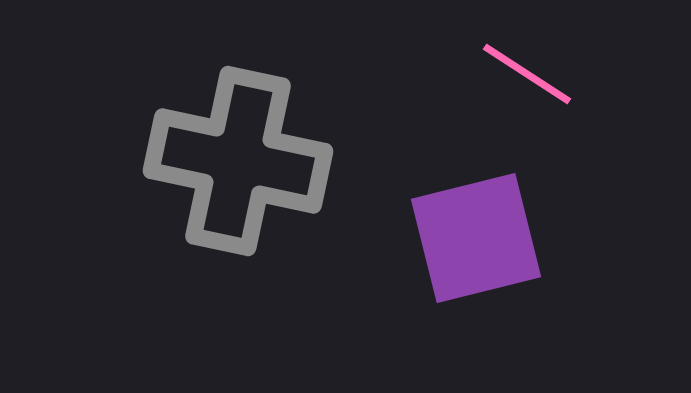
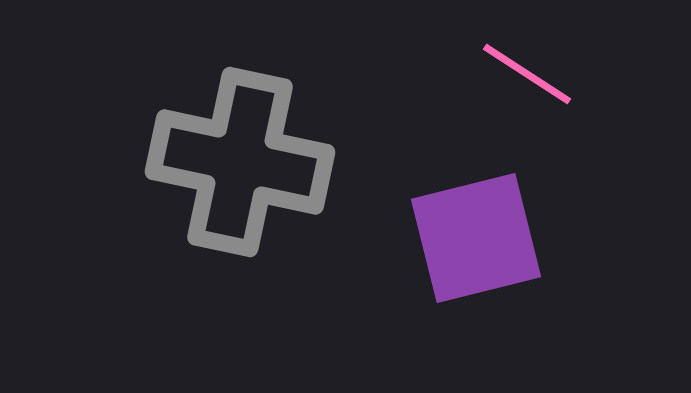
gray cross: moved 2 px right, 1 px down
